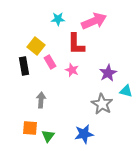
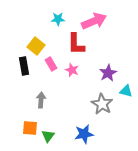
pink rectangle: moved 1 px right, 2 px down
